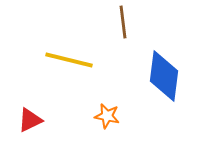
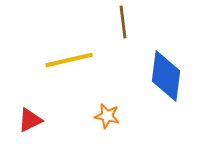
yellow line: rotated 27 degrees counterclockwise
blue diamond: moved 2 px right
